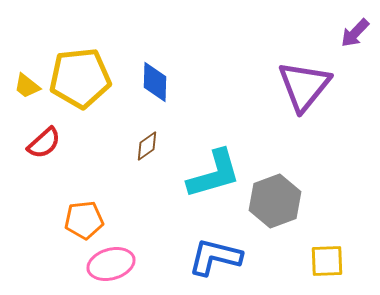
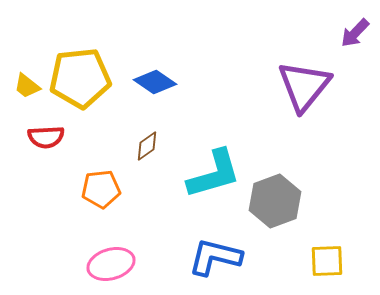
blue diamond: rotated 57 degrees counterclockwise
red semicircle: moved 2 px right, 6 px up; rotated 39 degrees clockwise
orange pentagon: moved 17 px right, 31 px up
